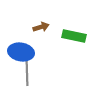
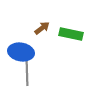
brown arrow: moved 1 px right, 1 px down; rotated 21 degrees counterclockwise
green rectangle: moved 3 px left, 2 px up
